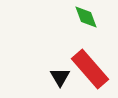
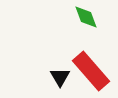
red rectangle: moved 1 px right, 2 px down
